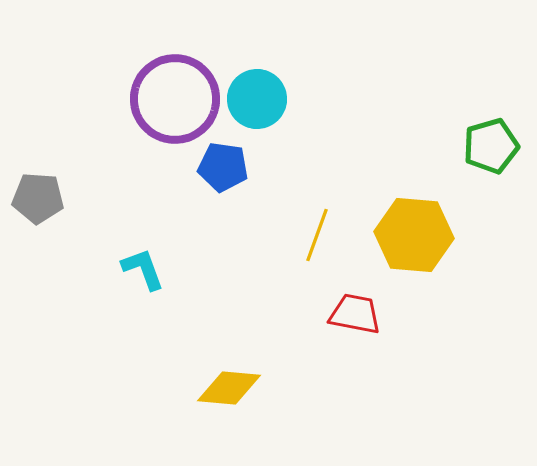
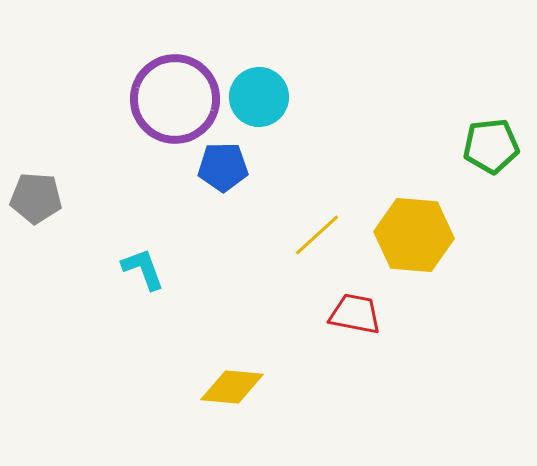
cyan circle: moved 2 px right, 2 px up
green pentagon: rotated 10 degrees clockwise
blue pentagon: rotated 9 degrees counterclockwise
gray pentagon: moved 2 px left
yellow line: rotated 28 degrees clockwise
yellow diamond: moved 3 px right, 1 px up
